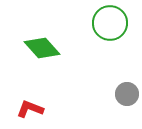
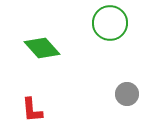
red L-shape: moved 2 px right, 1 px down; rotated 116 degrees counterclockwise
